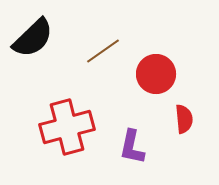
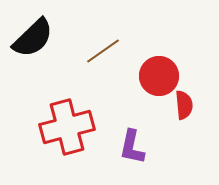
red circle: moved 3 px right, 2 px down
red semicircle: moved 14 px up
